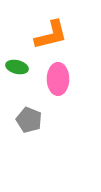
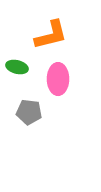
gray pentagon: moved 8 px up; rotated 15 degrees counterclockwise
